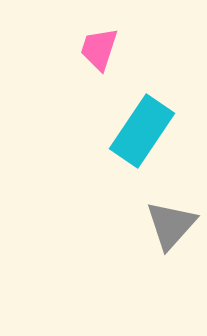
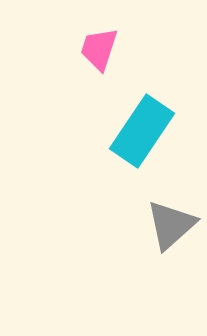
gray triangle: rotated 6 degrees clockwise
